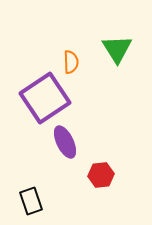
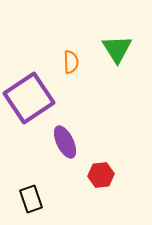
purple square: moved 16 px left
black rectangle: moved 2 px up
